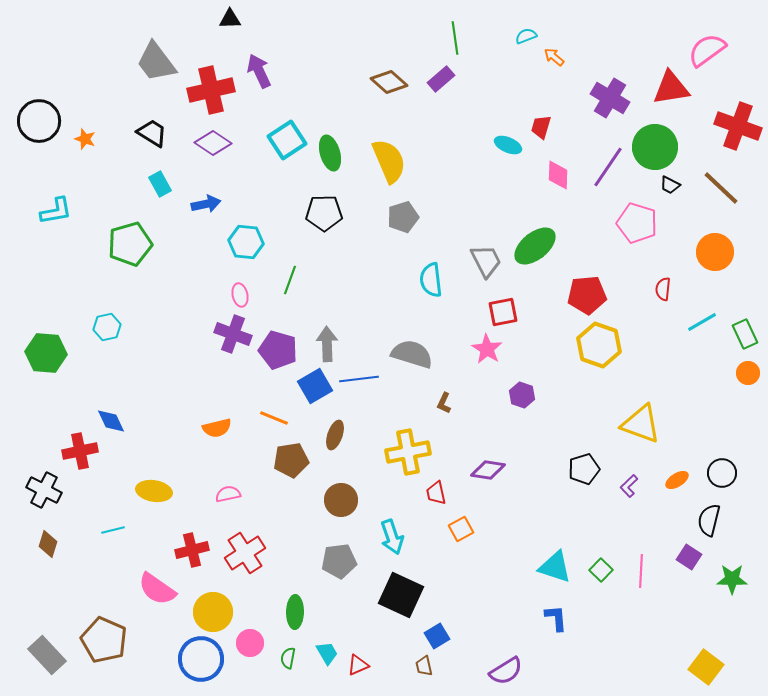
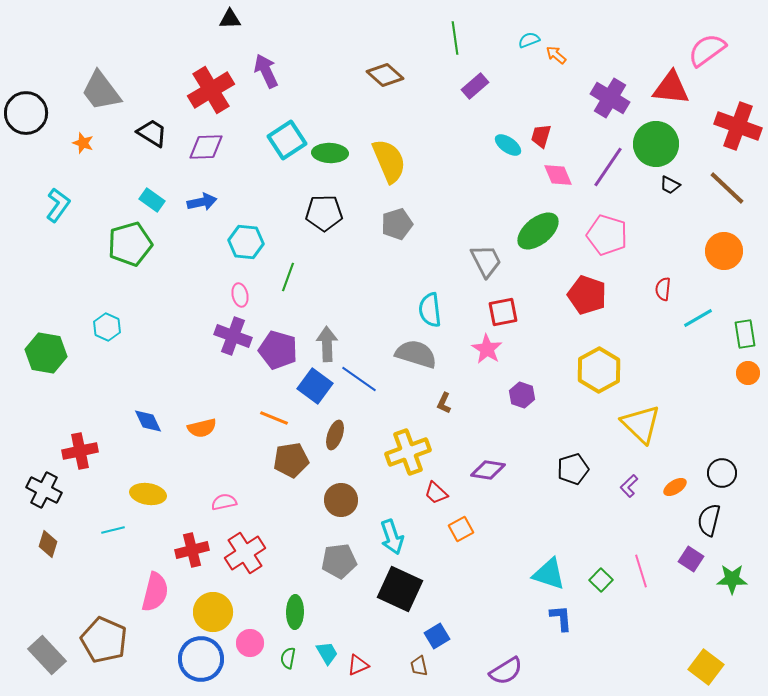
cyan semicircle at (526, 36): moved 3 px right, 4 px down
orange arrow at (554, 57): moved 2 px right, 2 px up
gray trapezoid at (156, 62): moved 55 px left, 29 px down
purple arrow at (259, 71): moved 7 px right
purple rectangle at (441, 79): moved 34 px right, 7 px down
brown diamond at (389, 82): moved 4 px left, 7 px up
red triangle at (671, 88): rotated 15 degrees clockwise
red cross at (211, 90): rotated 18 degrees counterclockwise
black circle at (39, 121): moved 13 px left, 8 px up
red trapezoid at (541, 127): moved 9 px down
orange star at (85, 139): moved 2 px left, 4 px down
purple diamond at (213, 143): moved 7 px left, 4 px down; rotated 36 degrees counterclockwise
cyan ellipse at (508, 145): rotated 12 degrees clockwise
green circle at (655, 147): moved 1 px right, 3 px up
green ellipse at (330, 153): rotated 72 degrees counterclockwise
pink diamond at (558, 175): rotated 24 degrees counterclockwise
cyan rectangle at (160, 184): moved 8 px left, 16 px down; rotated 25 degrees counterclockwise
brown line at (721, 188): moved 6 px right
blue arrow at (206, 204): moved 4 px left, 2 px up
cyan L-shape at (56, 211): moved 2 px right, 6 px up; rotated 44 degrees counterclockwise
gray pentagon at (403, 217): moved 6 px left, 7 px down
pink pentagon at (637, 223): moved 30 px left, 12 px down
green ellipse at (535, 246): moved 3 px right, 15 px up
orange circle at (715, 252): moved 9 px right, 1 px up
green line at (290, 280): moved 2 px left, 3 px up
cyan semicircle at (431, 280): moved 1 px left, 30 px down
red pentagon at (587, 295): rotated 24 degrees clockwise
cyan line at (702, 322): moved 4 px left, 4 px up
cyan hexagon at (107, 327): rotated 24 degrees counterclockwise
purple cross at (233, 334): moved 2 px down
green rectangle at (745, 334): rotated 16 degrees clockwise
yellow hexagon at (599, 345): moved 25 px down; rotated 12 degrees clockwise
green hexagon at (46, 353): rotated 6 degrees clockwise
gray semicircle at (412, 354): moved 4 px right
blue line at (359, 379): rotated 42 degrees clockwise
blue square at (315, 386): rotated 24 degrees counterclockwise
blue diamond at (111, 421): moved 37 px right
yellow triangle at (641, 424): rotated 24 degrees clockwise
orange semicircle at (217, 428): moved 15 px left
yellow cross at (408, 452): rotated 9 degrees counterclockwise
black pentagon at (584, 469): moved 11 px left
orange ellipse at (677, 480): moved 2 px left, 7 px down
yellow ellipse at (154, 491): moved 6 px left, 3 px down
red trapezoid at (436, 493): rotated 35 degrees counterclockwise
pink semicircle at (228, 494): moved 4 px left, 8 px down
purple square at (689, 557): moved 2 px right, 2 px down
cyan triangle at (555, 567): moved 6 px left, 7 px down
green square at (601, 570): moved 10 px down
pink line at (641, 571): rotated 20 degrees counterclockwise
pink semicircle at (157, 589): moved 2 px left, 3 px down; rotated 111 degrees counterclockwise
black square at (401, 595): moved 1 px left, 6 px up
blue L-shape at (556, 618): moved 5 px right
brown trapezoid at (424, 666): moved 5 px left
